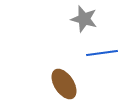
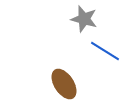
blue line: moved 3 px right, 2 px up; rotated 40 degrees clockwise
